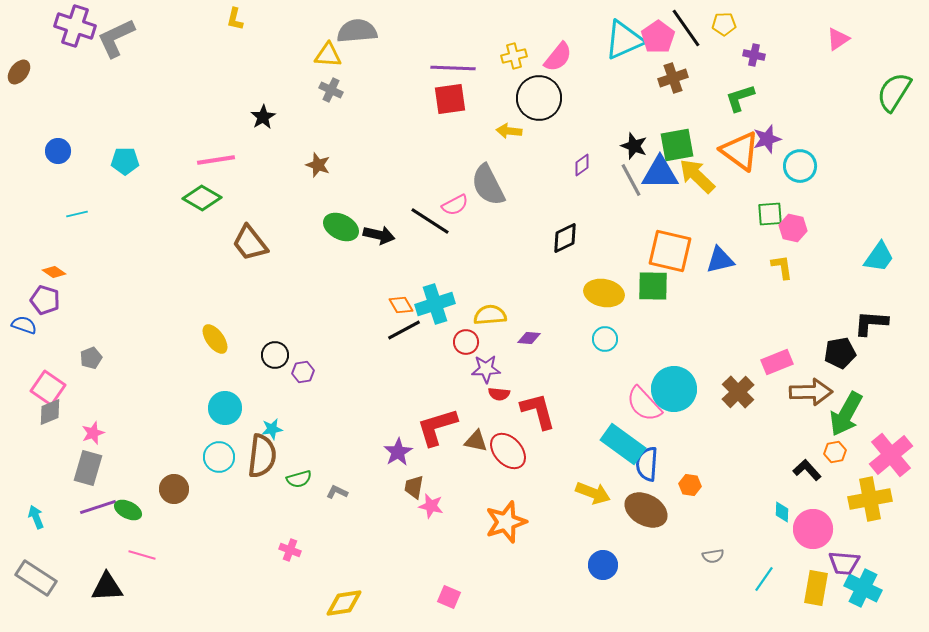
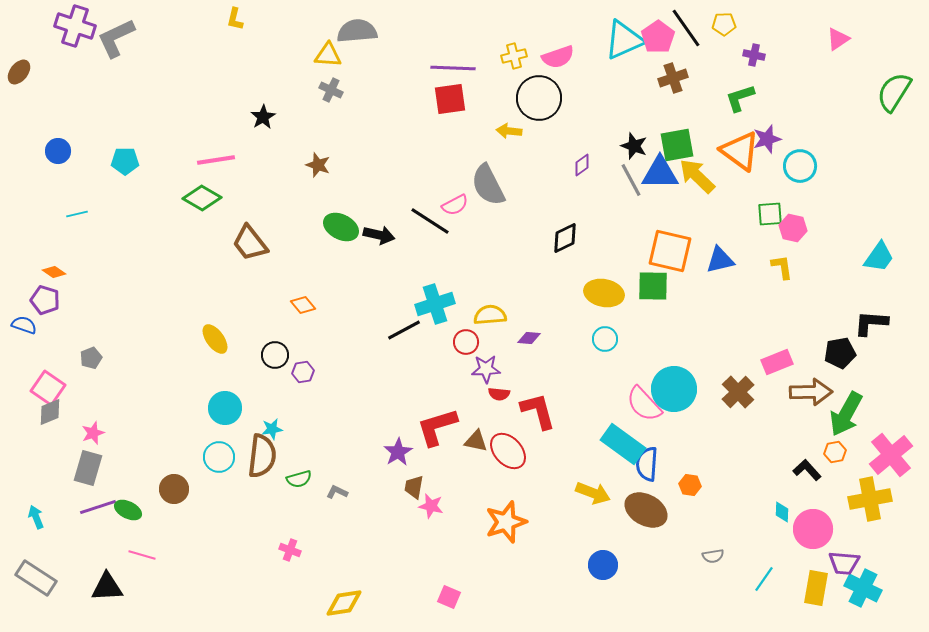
pink semicircle at (558, 57): rotated 32 degrees clockwise
orange diamond at (401, 305): moved 98 px left; rotated 10 degrees counterclockwise
